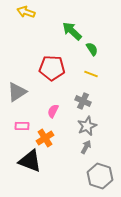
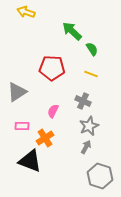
gray star: moved 2 px right
